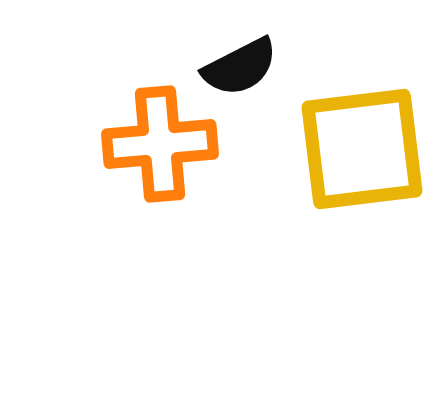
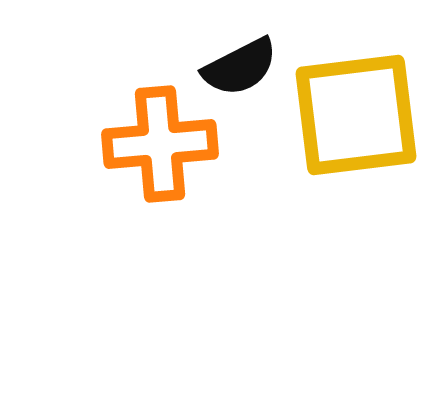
yellow square: moved 6 px left, 34 px up
